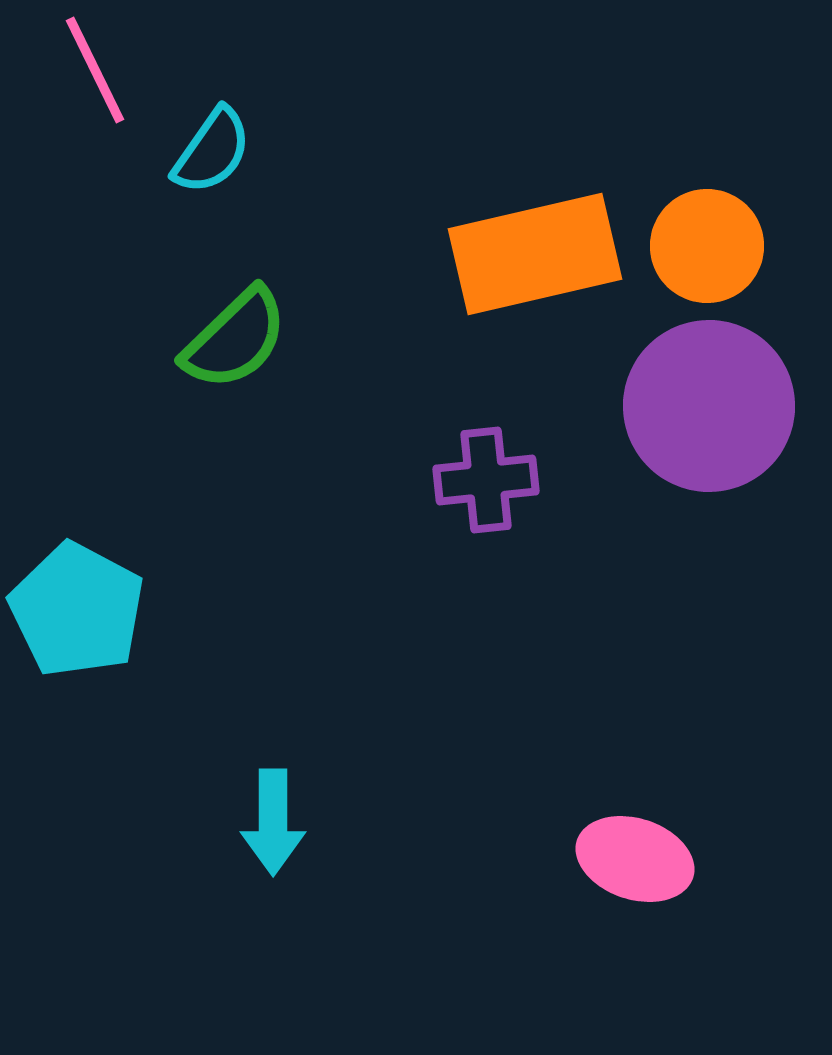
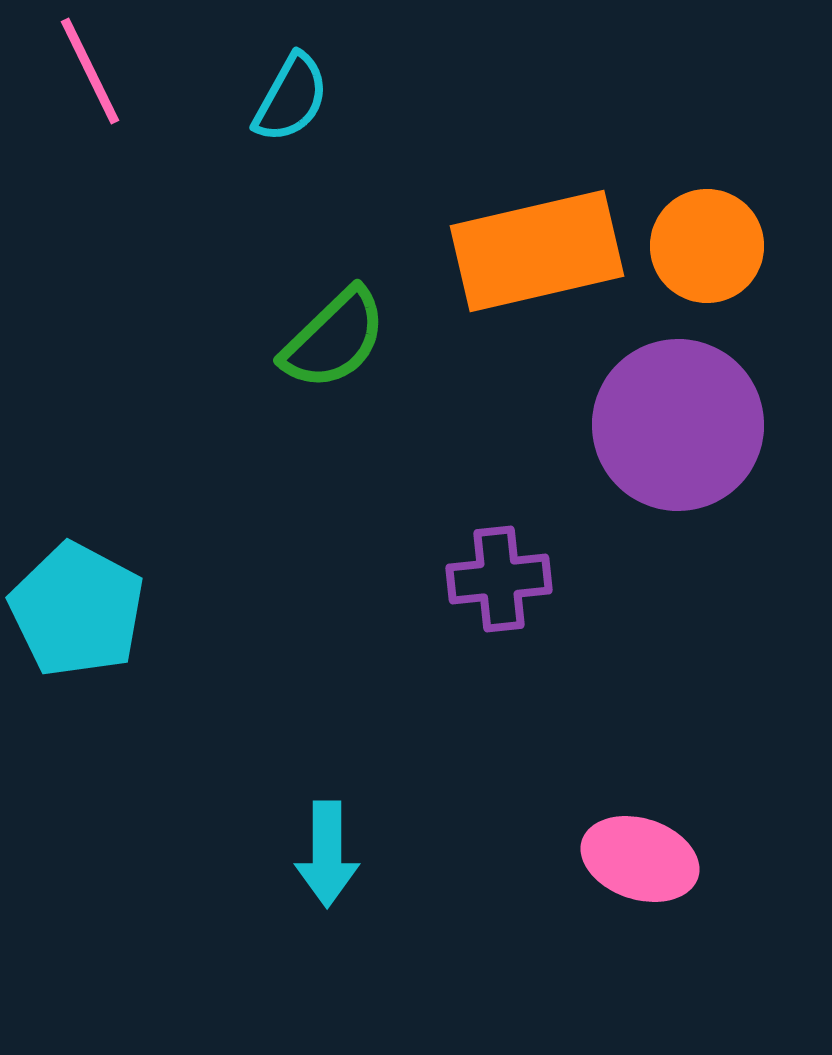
pink line: moved 5 px left, 1 px down
cyan semicircle: moved 79 px right, 53 px up; rotated 6 degrees counterclockwise
orange rectangle: moved 2 px right, 3 px up
green semicircle: moved 99 px right
purple circle: moved 31 px left, 19 px down
purple cross: moved 13 px right, 99 px down
cyan arrow: moved 54 px right, 32 px down
pink ellipse: moved 5 px right
